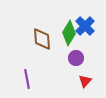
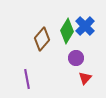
green diamond: moved 2 px left, 2 px up
brown diamond: rotated 45 degrees clockwise
red triangle: moved 3 px up
